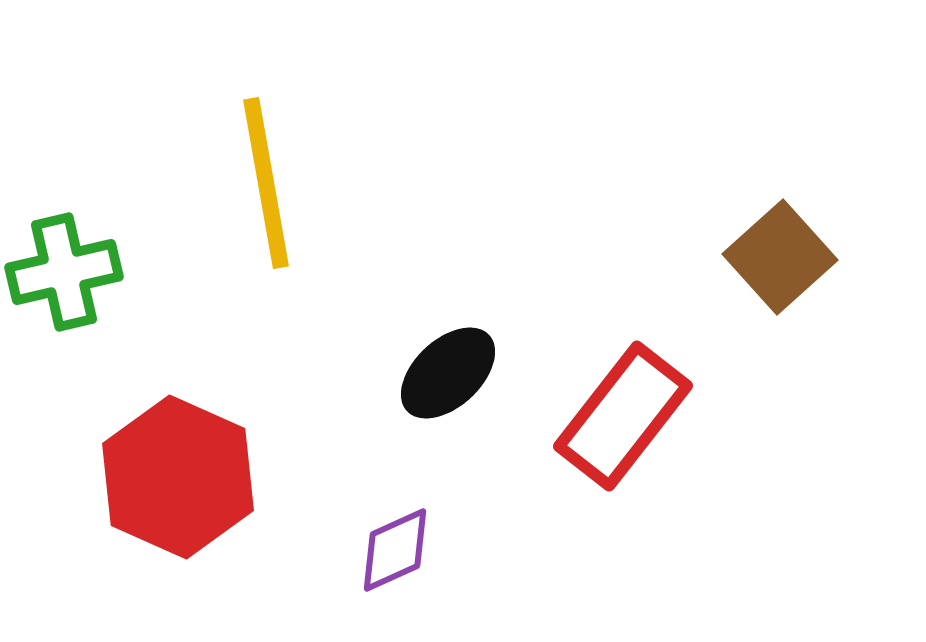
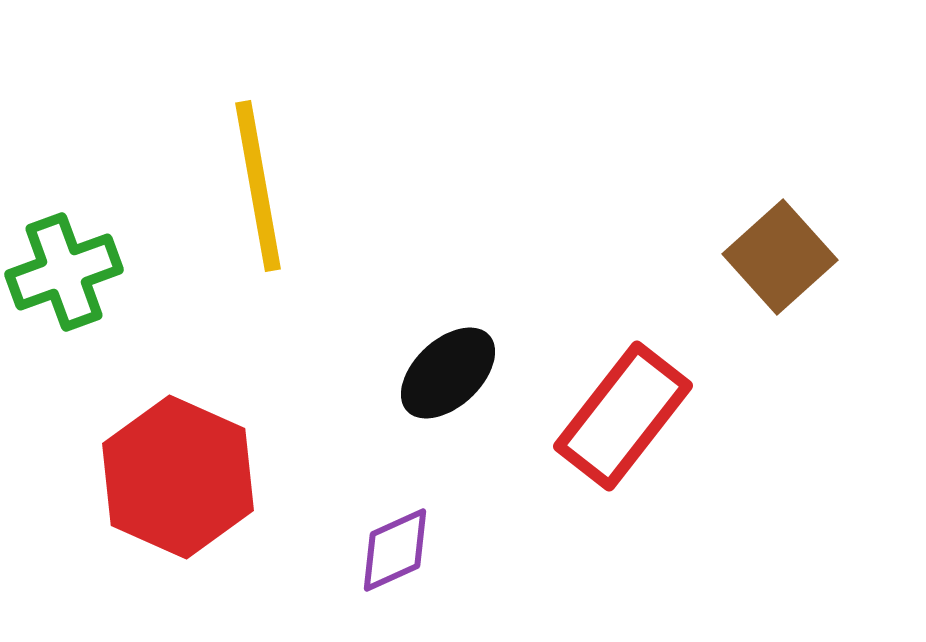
yellow line: moved 8 px left, 3 px down
green cross: rotated 7 degrees counterclockwise
